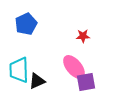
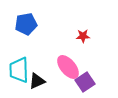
blue pentagon: rotated 15 degrees clockwise
pink ellipse: moved 6 px left
purple square: moved 1 px left; rotated 24 degrees counterclockwise
